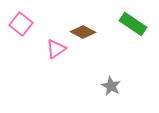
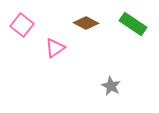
pink square: moved 1 px right, 1 px down
brown diamond: moved 3 px right, 9 px up
pink triangle: moved 1 px left, 1 px up
